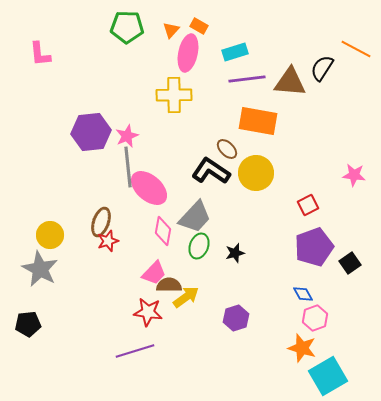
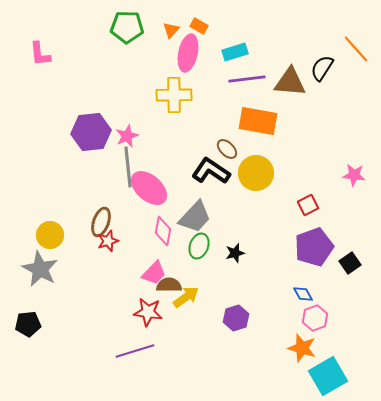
orange line at (356, 49): rotated 20 degrees clockwise
